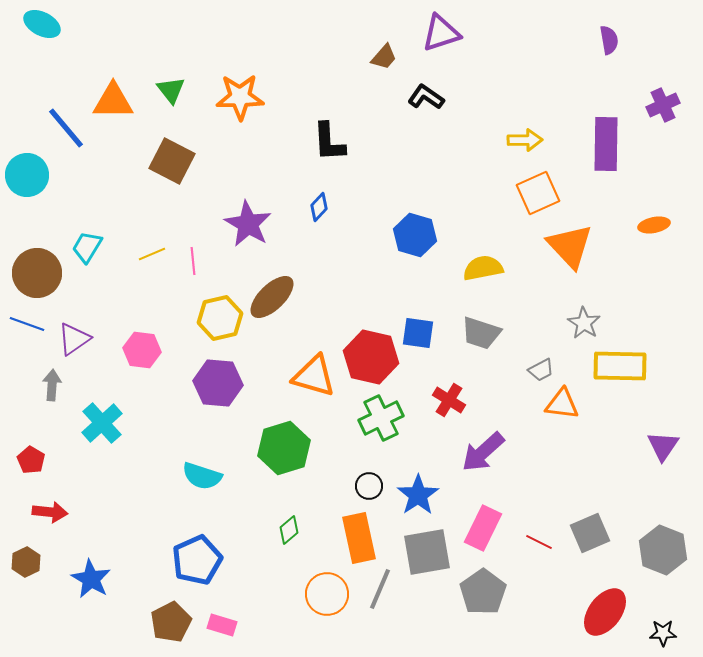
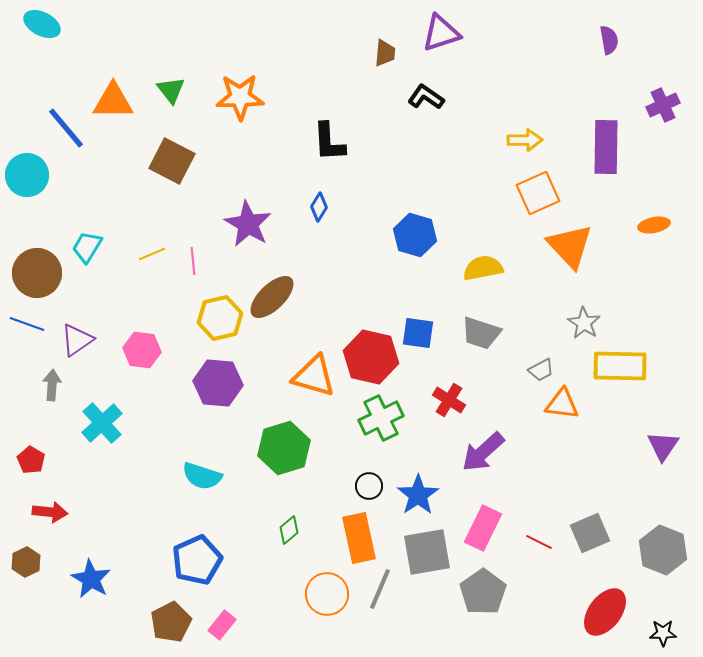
brown trapezoid at (384, 57): moved 1 px right, 4 px up; rotated 36 degrees counterclockwise
purple rectangle at (606, 144): moved 3 px down
blue diamond at (319, 207): rotated 12 degrees counterclockwise
purple triangle at (74, 339): moved 3 px right, 1 px down
pink rectangle at (222, 625): rotated 68 degrees counterclockwise
